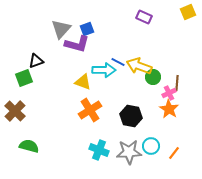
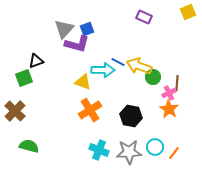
gray triangle: moved 3 px right
cyan arrow: moved 1 px left
cyan circle: moved 4 px right, 1 px down
